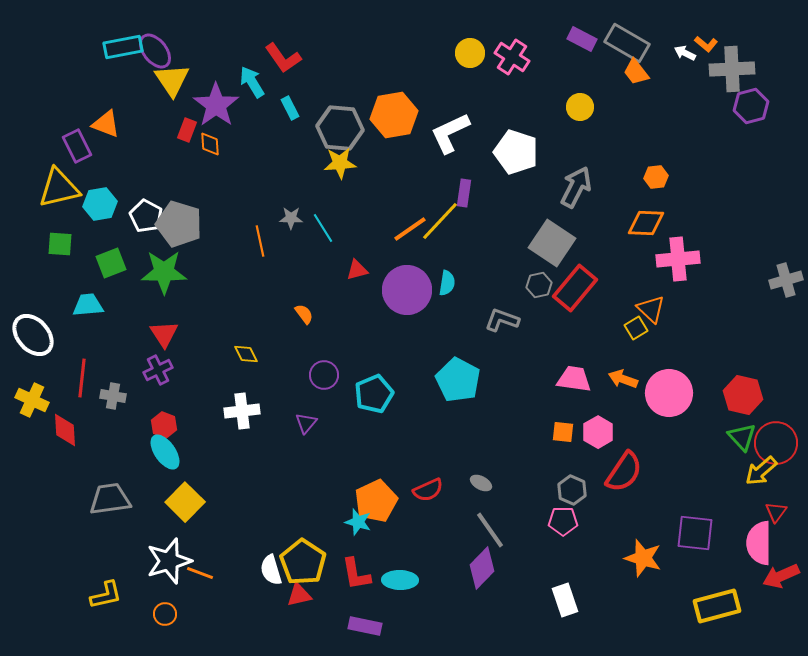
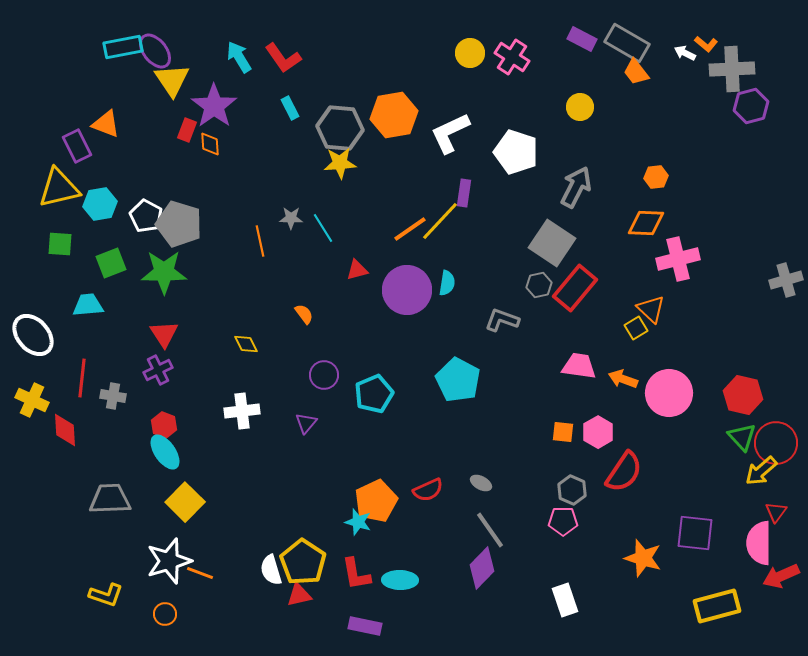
cyan arrow at (252, 82): moved 13 px left, 25 px up
purple star at (216, 105): moved 2 px left, 1 px down
pink cross at (678, 259): rotated 9 degrees counterclockwise
yellow diamond at (246, 354): moved 10 px up
pink trapezoid at (574, 379): moved 5 px right, 13 px up
gray trapezoid at (110, 499): rotated 6 degrees clockwise
yellow L-shape at (106, 595): rotated 32 degrees clockwise
